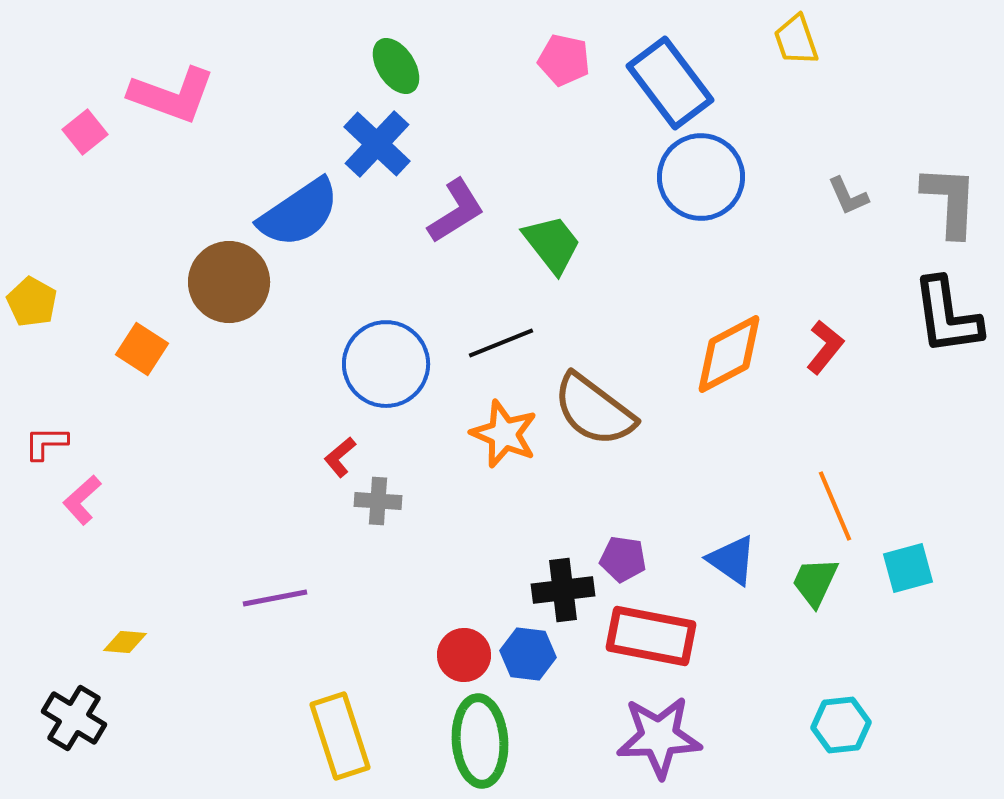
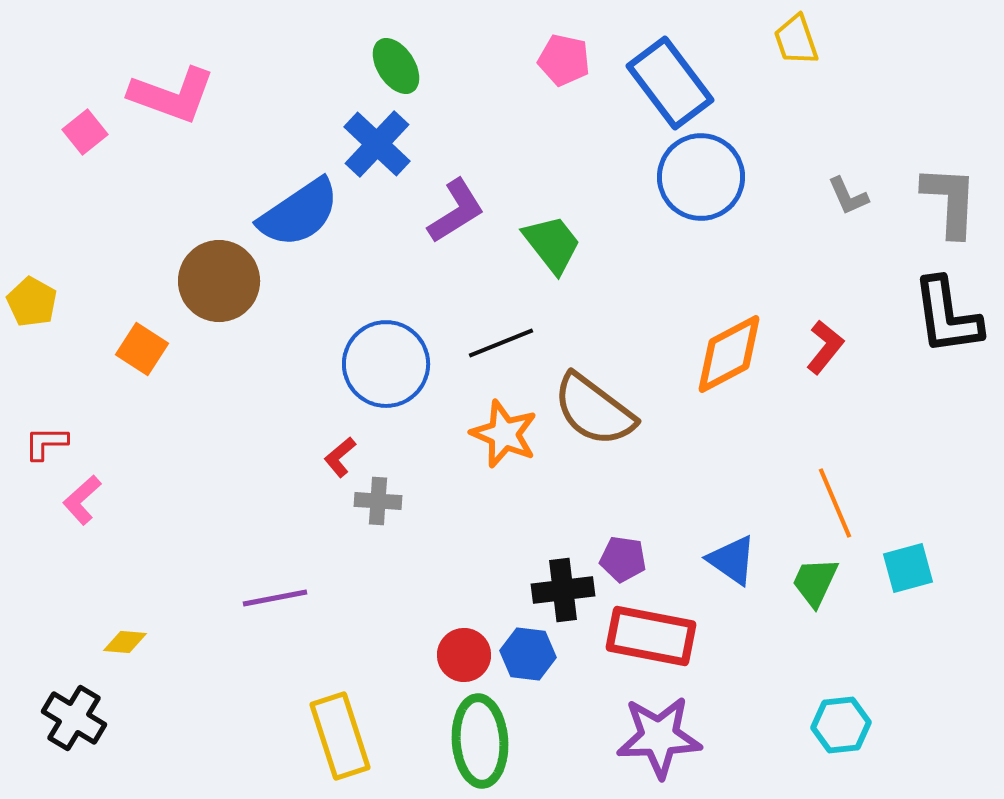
brown circle at (229, 282): moved 10 px left, 1 px up
orange line at (835, 506): moved 3 px up
